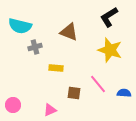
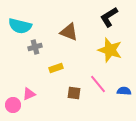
yellow rectangle: rotated 24 degrees counterclockwise
blue semicircle: moved 2 px up
pink triangle: moved 21 px left, 16 px up
